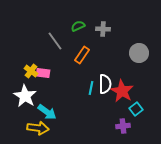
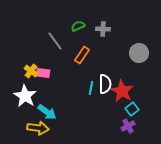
cyan square: moved 4 px left
purple cross: moved 5 px right; rotated 24 degrees counterclockwise
